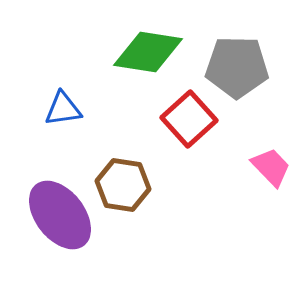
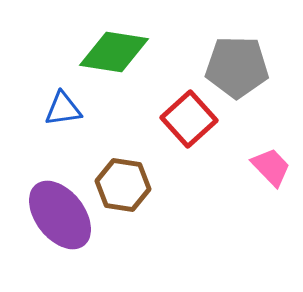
green diamond: moved 34 px left
